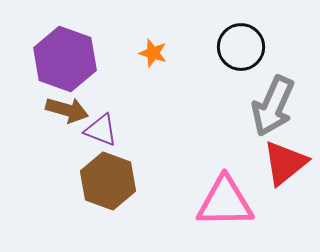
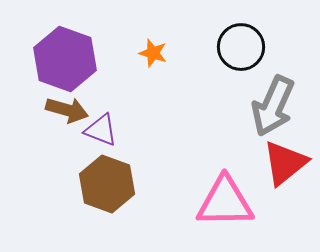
brown hexagon: moved 1 px left, 3 px down
